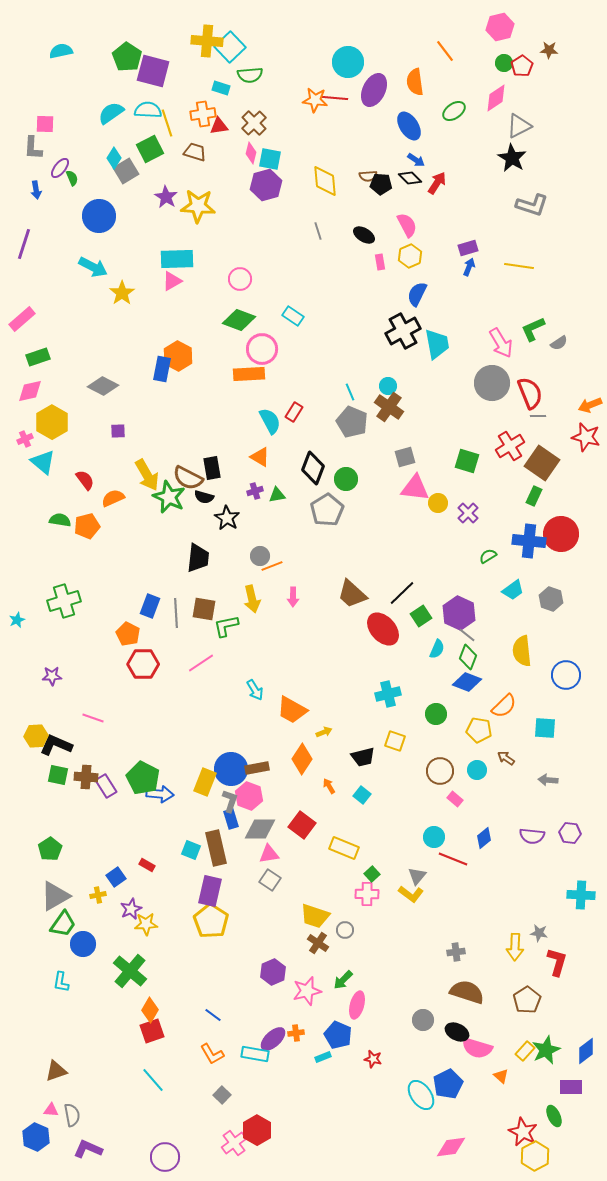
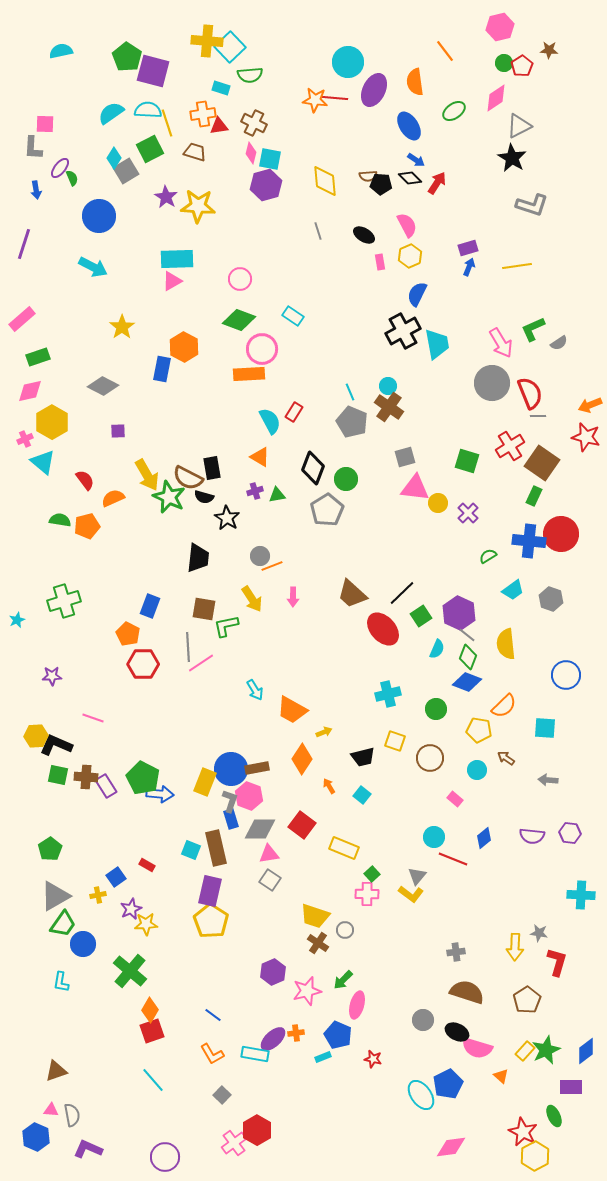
brown cross at (254, 123): rotated 20 degrees counterclockwise
yellow line at (519, 266): moved 2 px left; rotated 16 degrees counterclockwise
yellow star at (122, 293): moved 34 px down
orange hexagon at (178, 356): moved 6 px right, 9 px up
yellow arrow at (252, 599): rotated 20 degrees counterclockwise
gray line at (176, 613): moved 12 px right, 34 px down
yellow semicircle at (522, 651): moved 16 px left, 7 px up
green circle at (436, 714): moved 5 px up
brown circle at (440, 771): moved 10 px left, 13 px up
